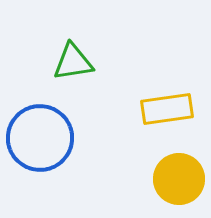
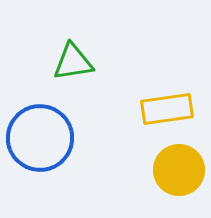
yellow circle: moved 9 px up
